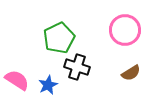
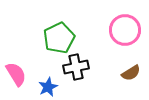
black cross: moved 1 px left; rotated 30 degrees counterclockwise
pink semicircle: moved 1 px left, 6 px up; rotated 25 degrees clockwise
blue star: moved 2 px down
